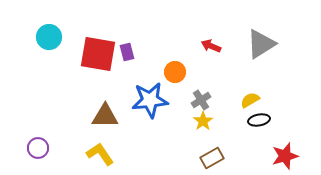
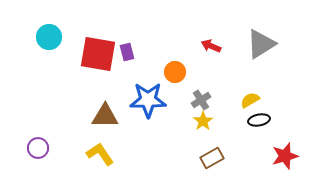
blue star: moved 2 px left; rotated 6 degrees clockwise
